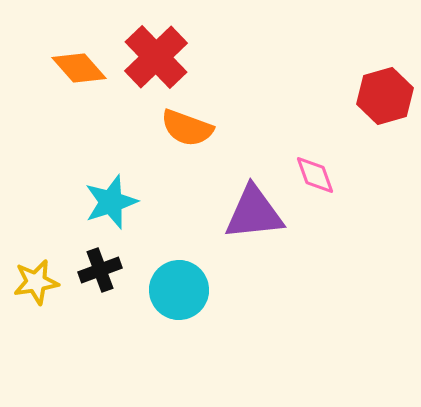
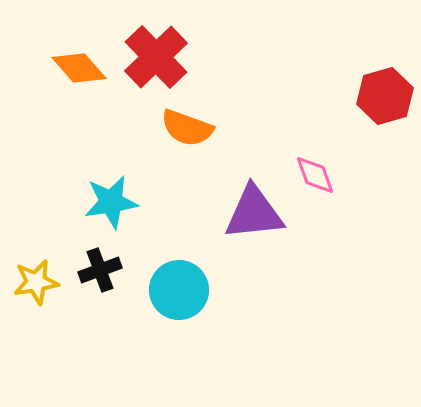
cyan star: rotated 10 degrees clockwise
